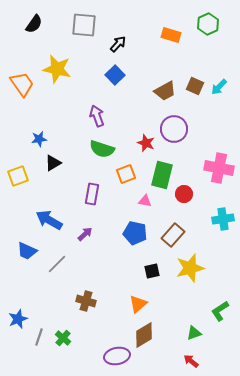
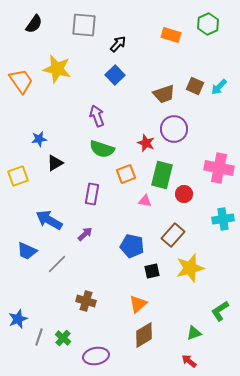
orange trapezoid at (22, 84): moved 1 px left, 3 px up
brown trapezoid at (165, 91): moved 1 px left, 3 px down; rotated 10 degrees clockwise
black triangle at (53, 163): moved 2 px right
blue pentagon at (135, 233): moved 3 px left, 13 px down
purple ellipse at (117, 356): moved 21 px left
red arrow at (191, 361): moved 2 px left
